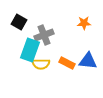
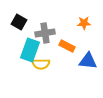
gray cross: moved 1 px right, 2 px up; rotated 12 degrees clockwise
orange rectangle: moved 17 px up
